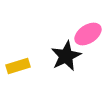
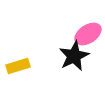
black star: moved 8 px right
